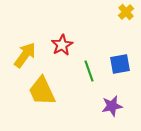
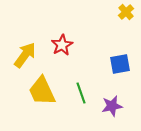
green line: moved 8 px left, 22 px down
